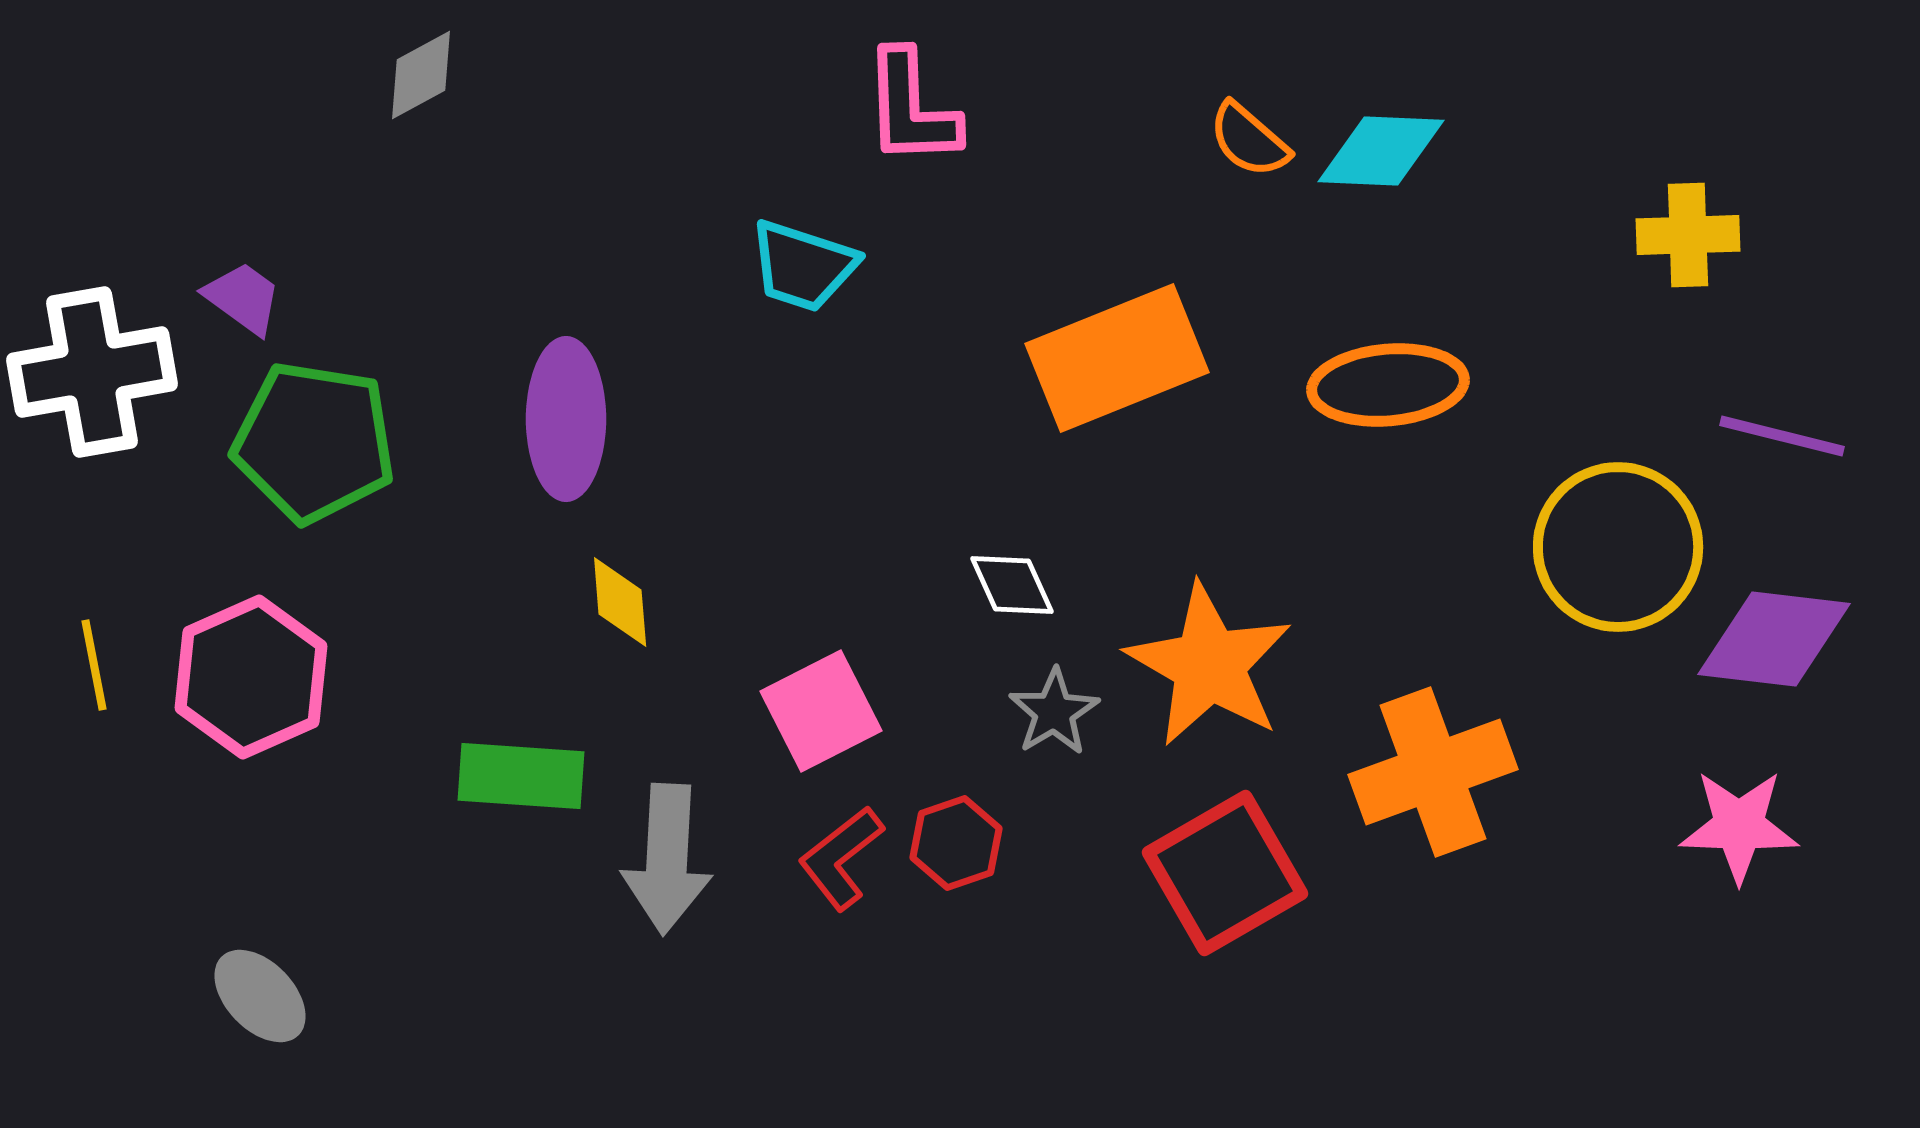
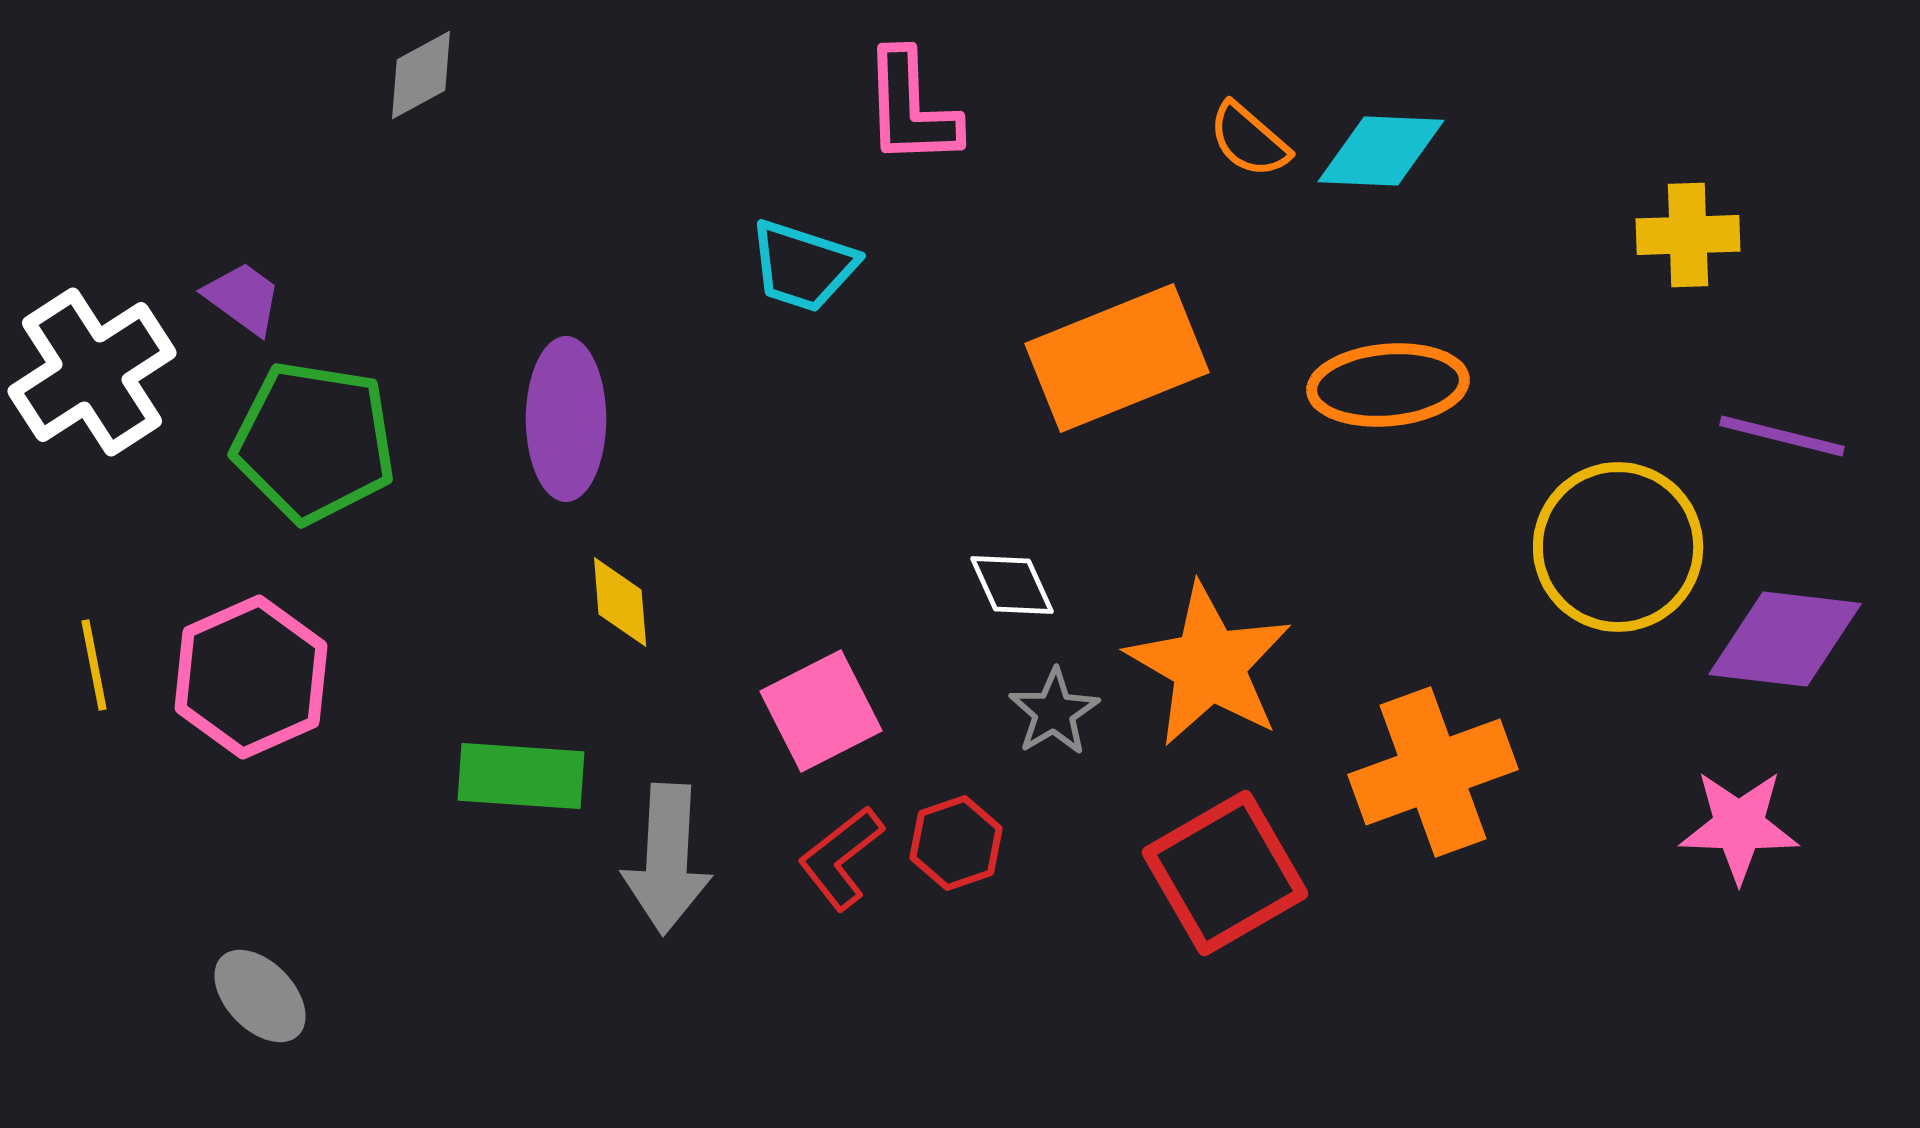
white cross: rotated 23 degrees counterclockwise
purple diamond: moved 11 px right
